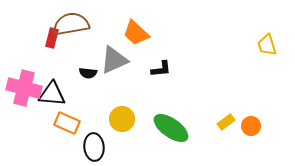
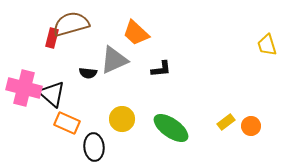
brown semicircle: rotated 6 degrees counterclockwise
black triangle: rotated 36 degrees clockwise
